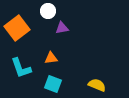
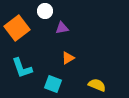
white circle: moved 3 px left
orange triangle: moved 17 px right; rotated 24 degrees counterclockwise
cyan L-shape: moved 1 px right
